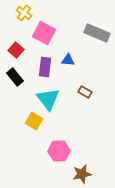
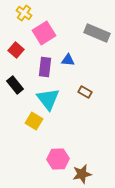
pink square: rotated 30 degrees clockwise
black rectangle: moved 8 px down
pink hexagon: moved 1 px left, 8 px down
